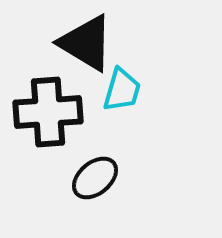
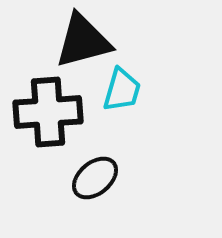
black triangle: moved 3 px left, 2 px up; rotated 46 degrees counterclockwise
